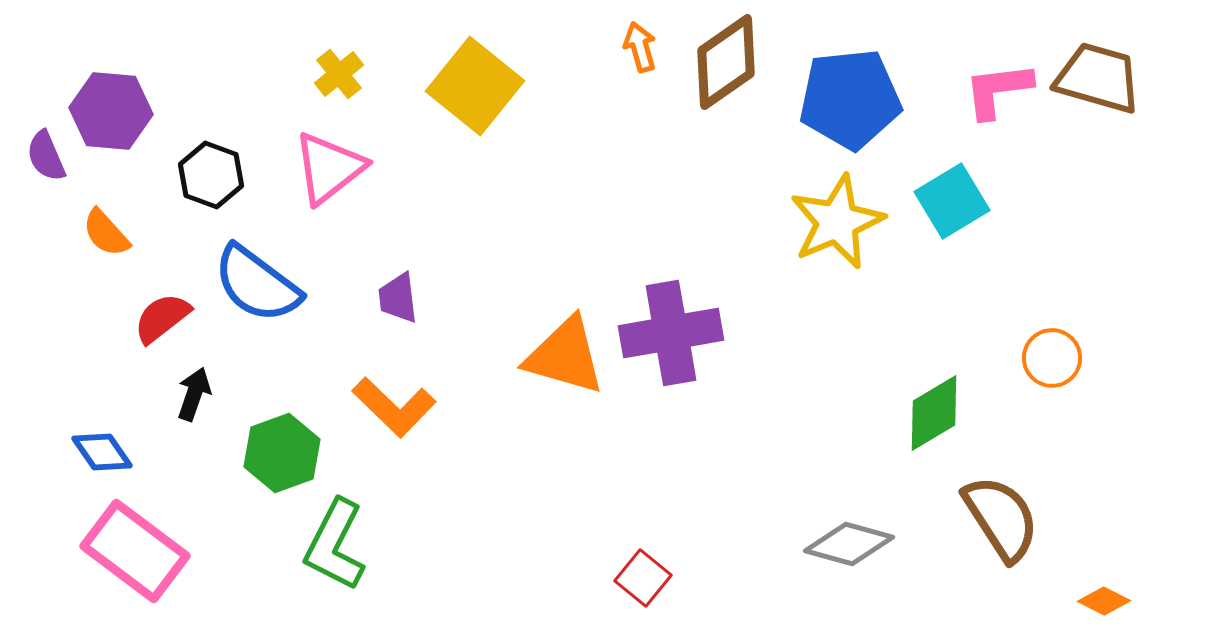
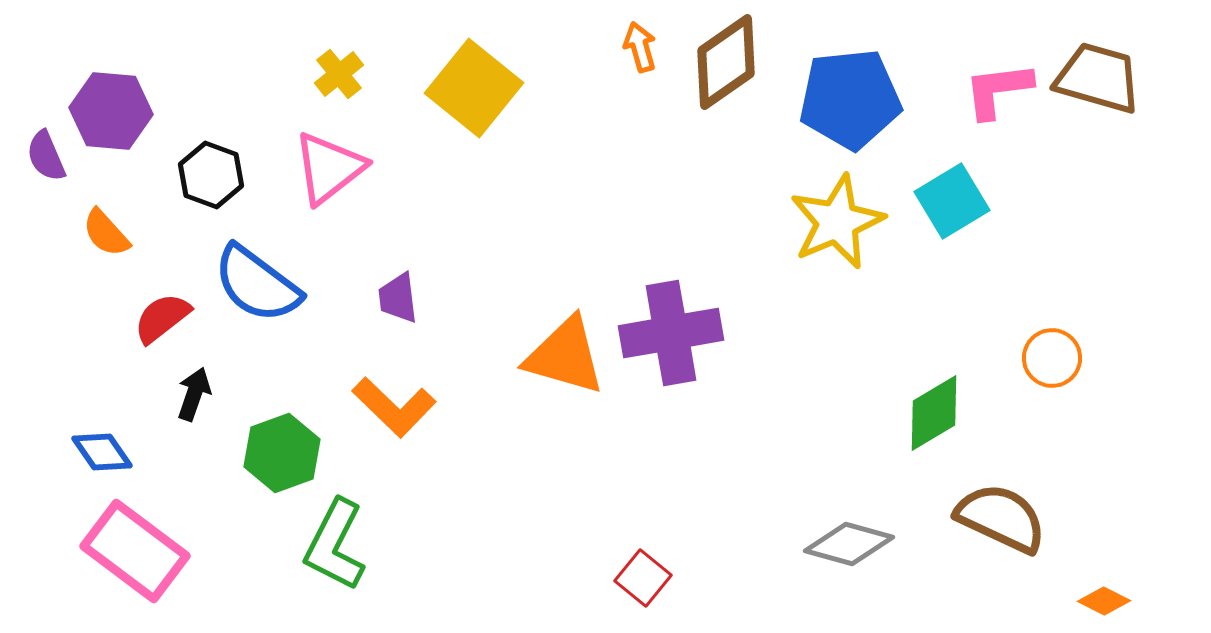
yellow square: moved 1 px left, 2 px down
brown semicircle: rotated 32 degrees counterclockwise
